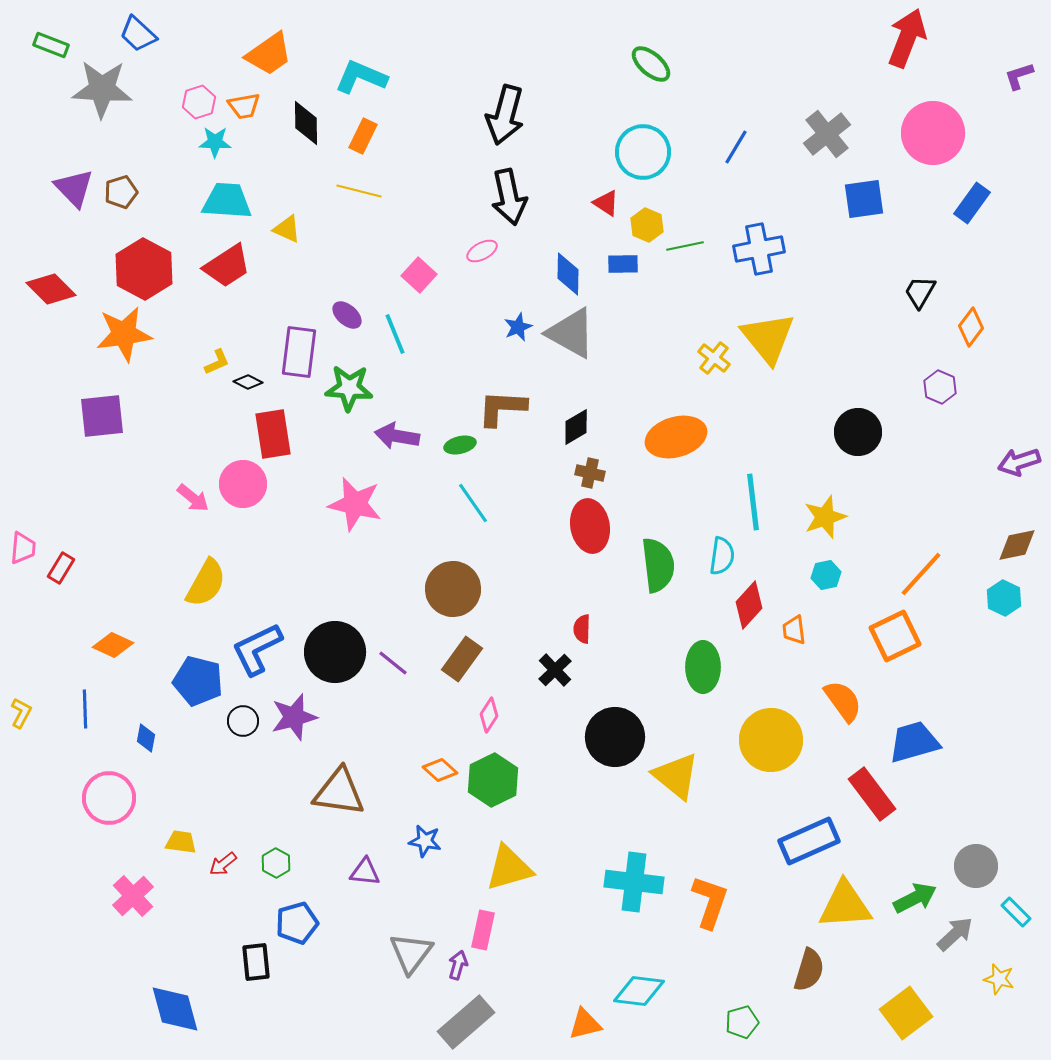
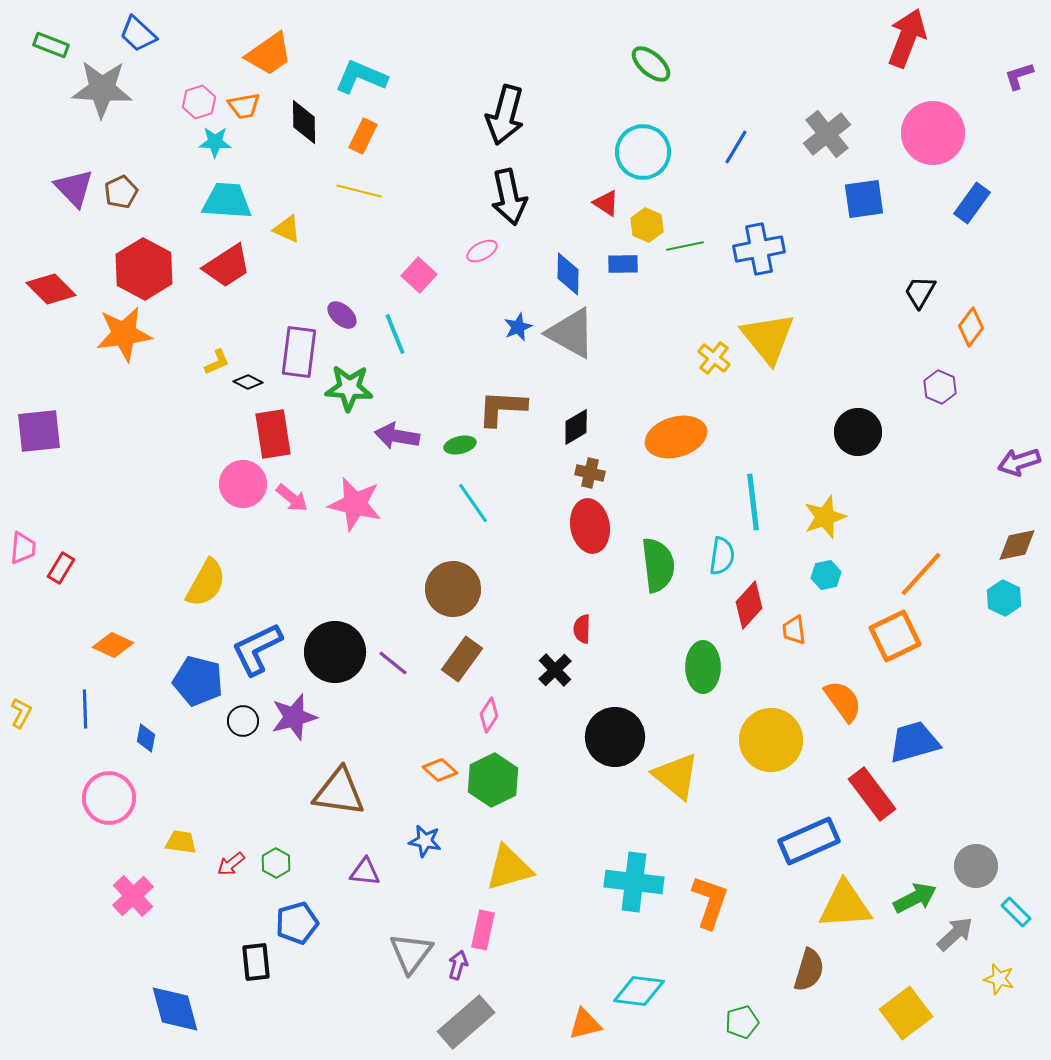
black diamond at (306, 123): moved 2 px left, 1 px up
brown pentagon at (121, 192): rotated 8 degrees counterclockwise
purple ellipse at (347, 315): moved 5 px left
purple square at (102, 416): moved 63 px left, 15 px down
pink arrow at (193, 498): moved 99 px right
red arrow at (223, 864): moved 8 px right
